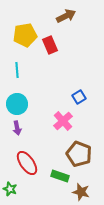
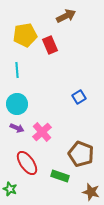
pink cross: moved 21 px left, 11 px down
purple arrow: rotated 56 degrees counterclockwise
brown pentagon: moved 2 px right
brown star: moved 10 px right
